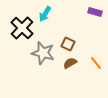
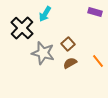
brown square: rotated 24 degrees clockwise
orange line: moved 2 px right, 2 px up
